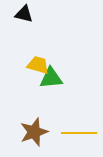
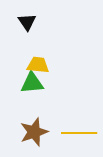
black triangle: moved 3 px right, 8 px down; rotated 42 degrees clockwise
yellow trapezoid: rotated 10 degrees counterclockwise
green triangle: moved 19 px left, 5 px down
